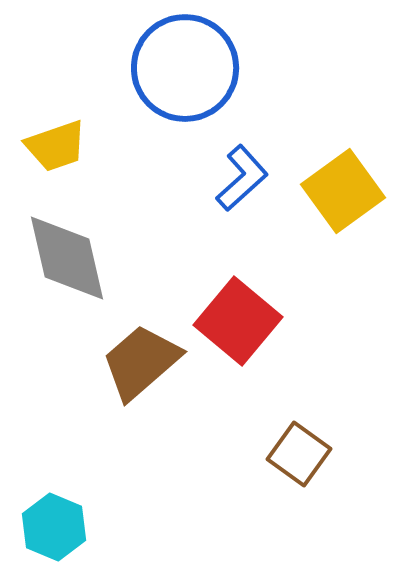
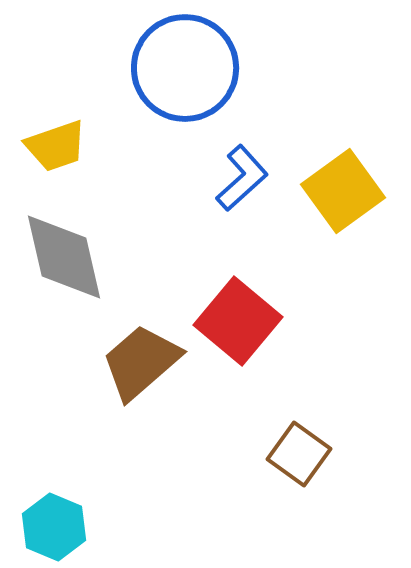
gray diamond: moved 3 px left, 1 px up
